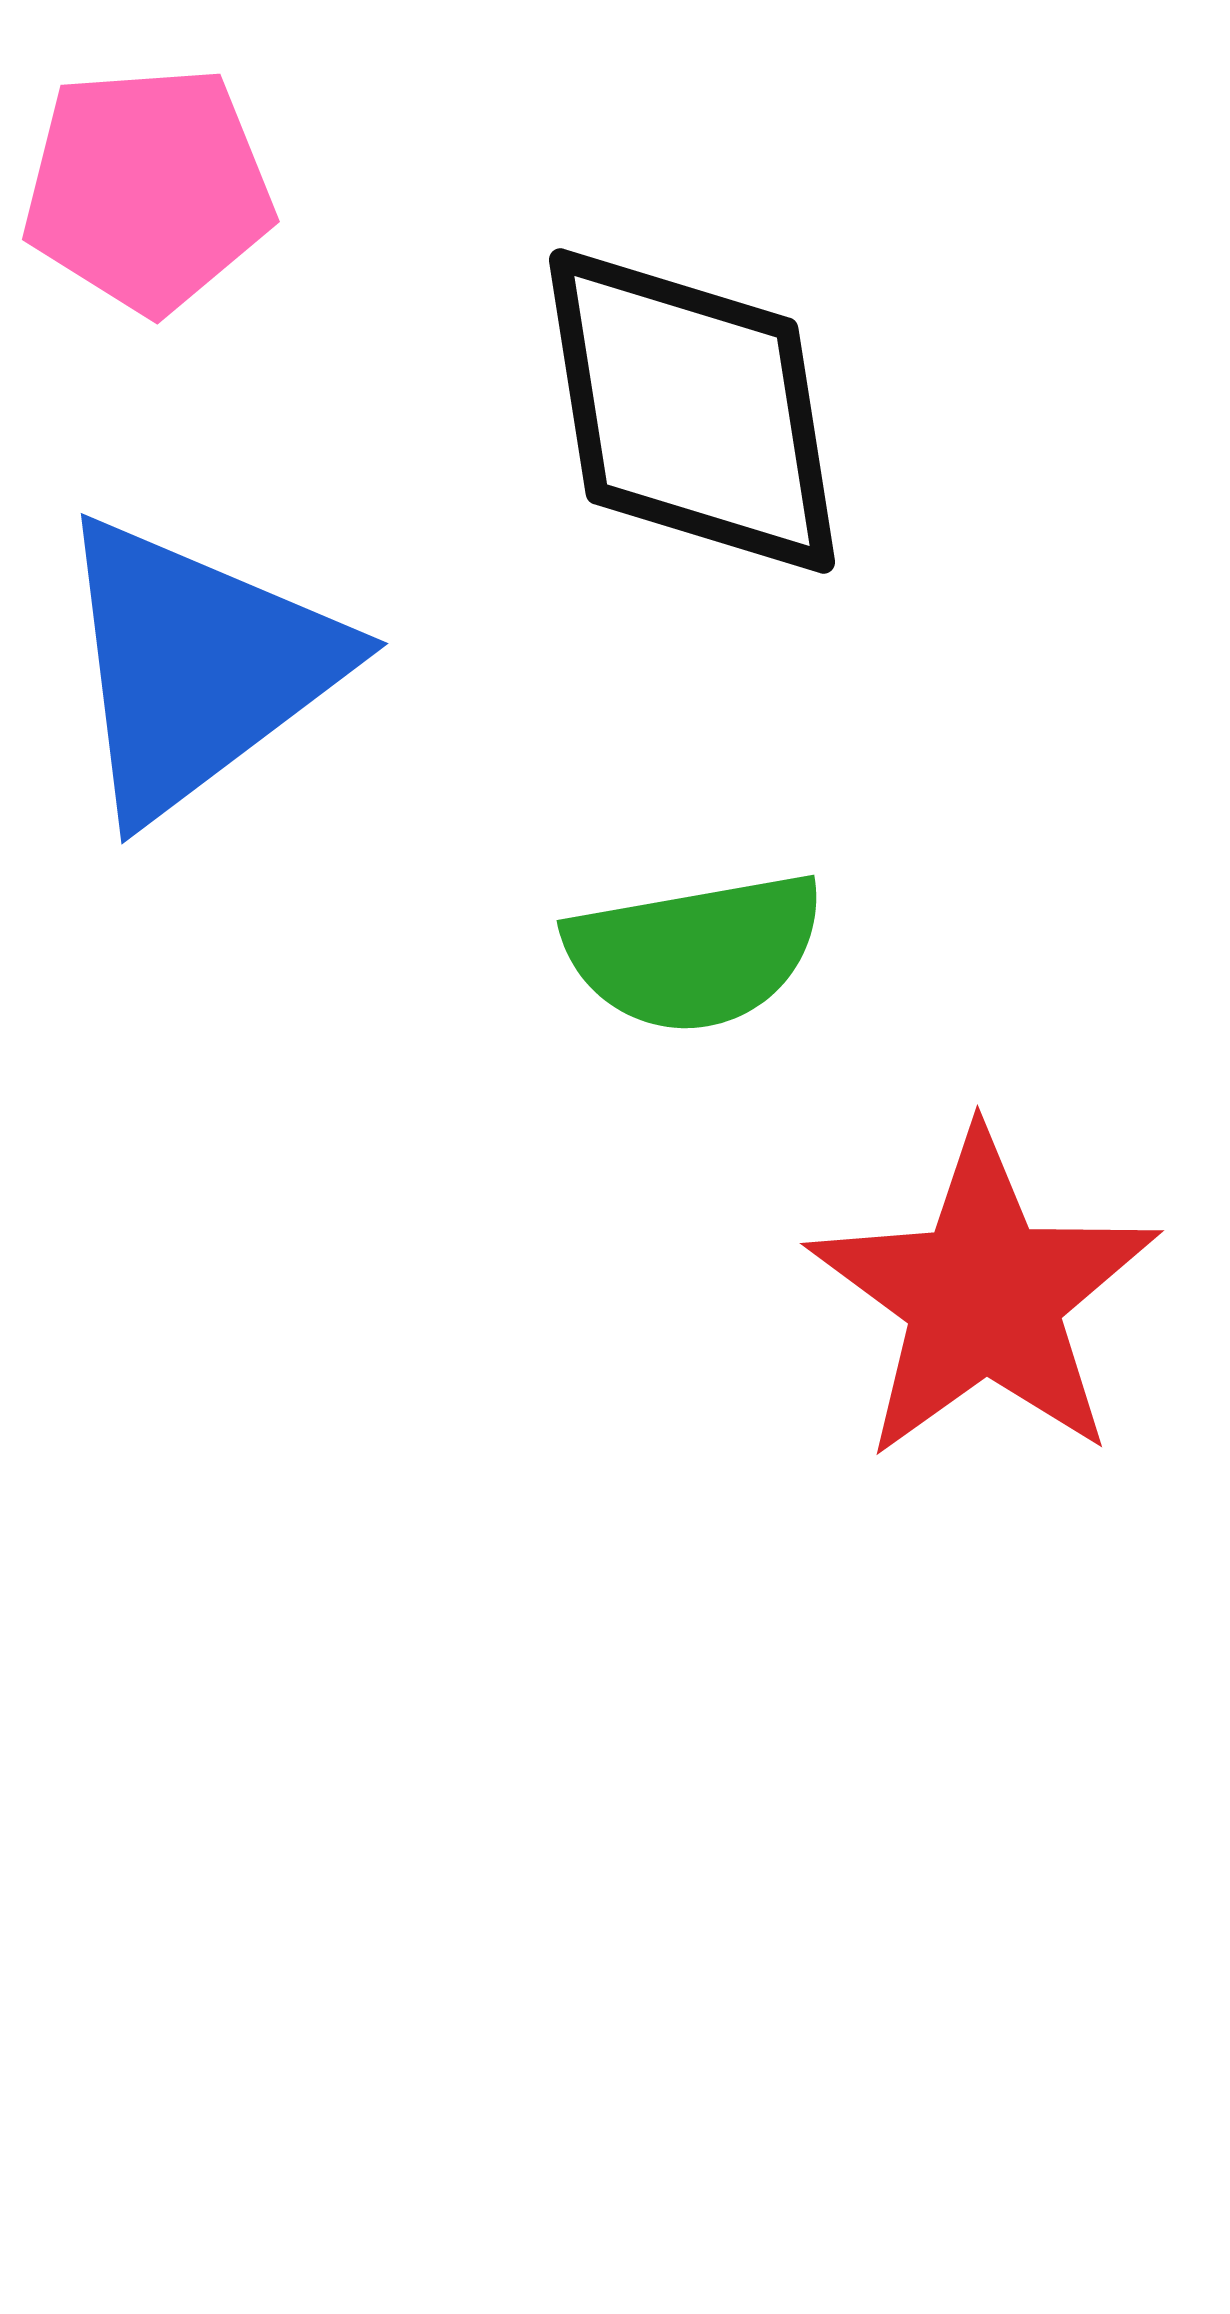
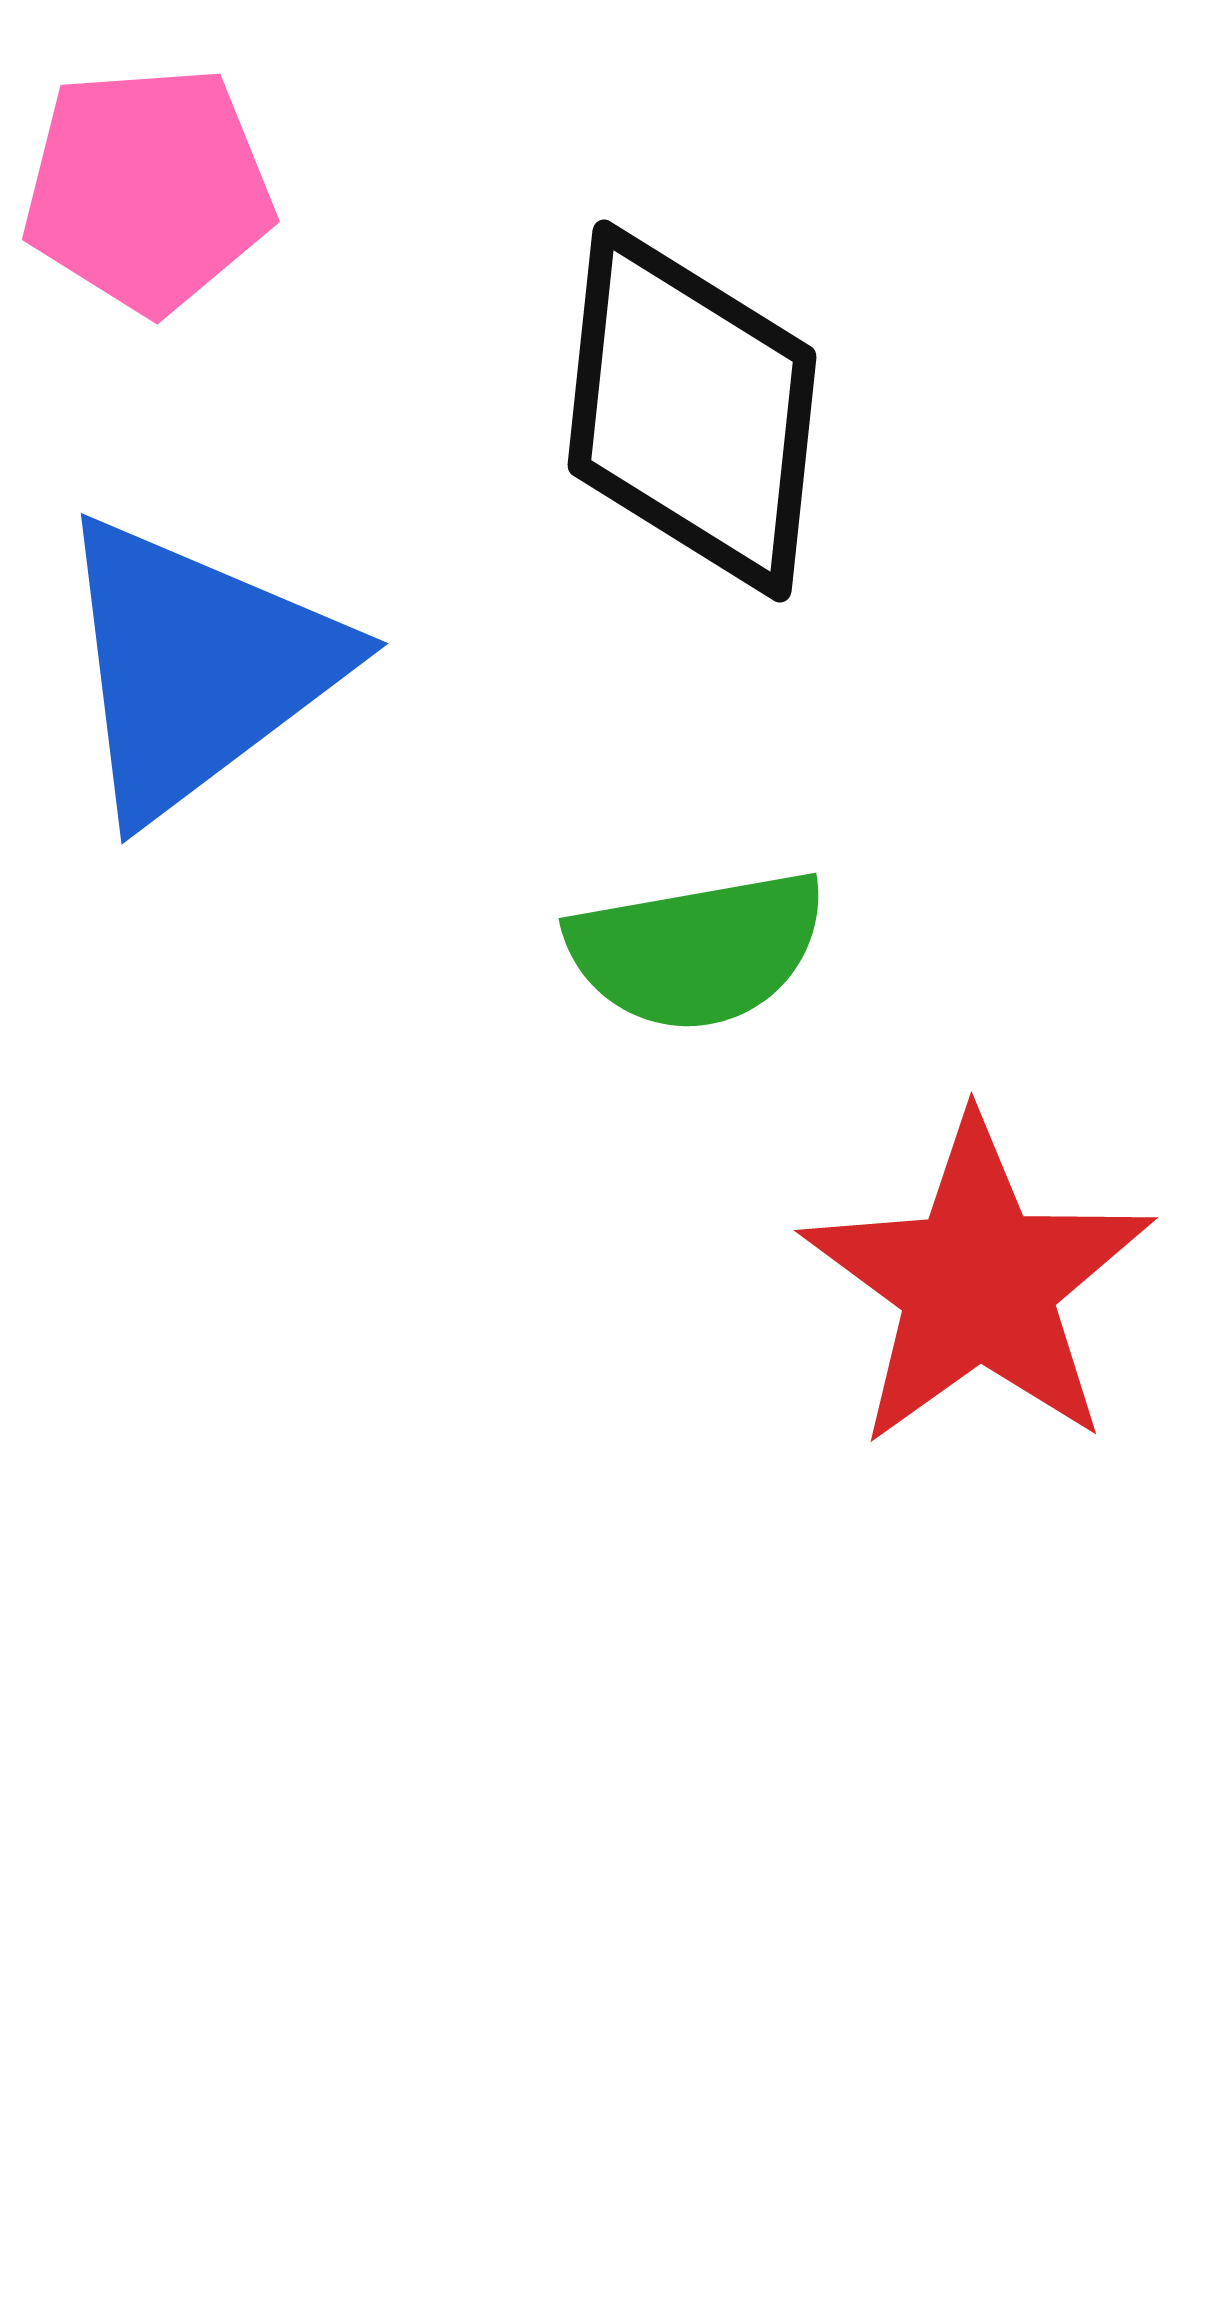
black diamond: rotated 15 degrees clockwise
green semicircle: moved 2 px right, 2 px up
red star: moved 6 px left, 13 px up
